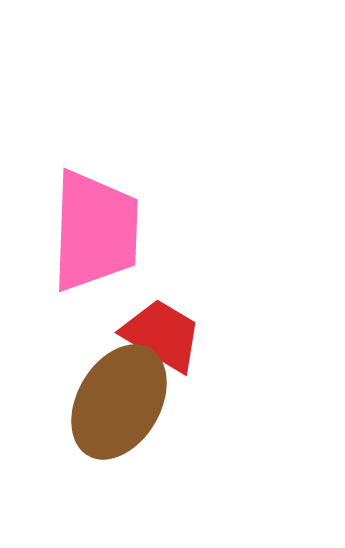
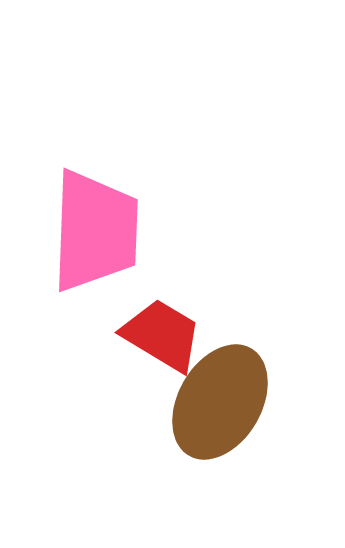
brown ellipse: moved 101 px right
